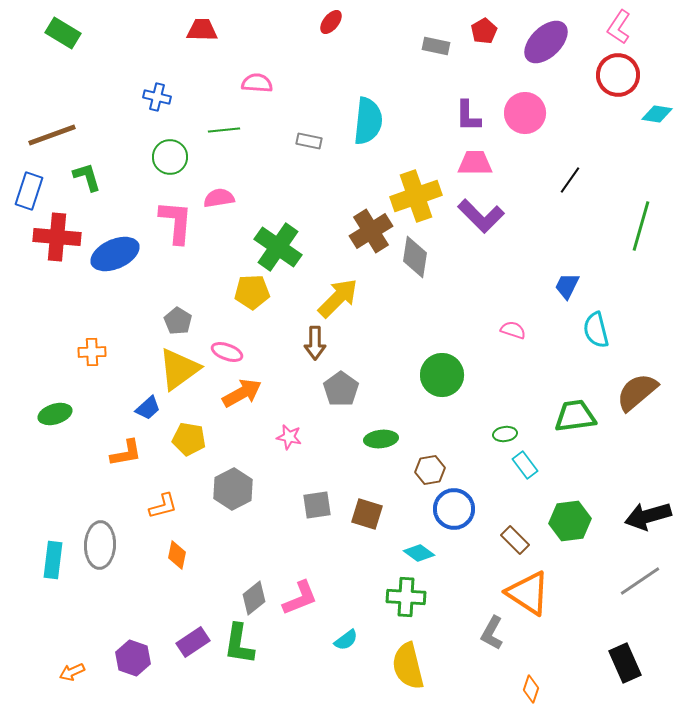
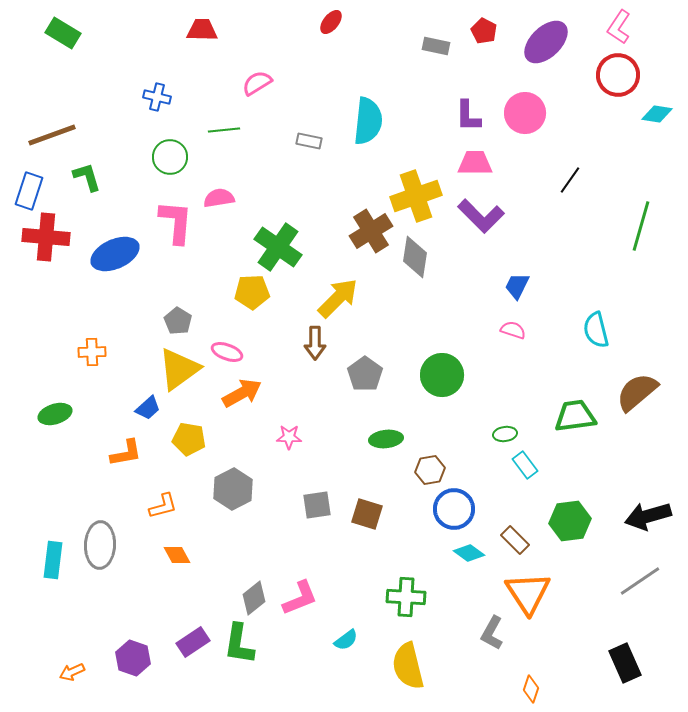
red pentagon at (484, 31): rotated 15 degrees counterclockwise
pink semicircle at (257, 83): rotated 36 degrees counterclockwise
red cross at (57, 237): moved 11 px left
blue trapezoid at (567, 286): moved 50 px left
gray pentagon at (341, 389): moved 24 px right, 15 px up
pink star at (289, 437): rotated 10 degrees counterclockwise
green ellipse at (381, 439): moved 5 px right
cyan diamond at (419, 553): moved 50 px right
orange diamond at (177, 555): rotated 40 degrees counterclockwise
orange triangle at (528, 593): rotated 24 degrees clockwise
